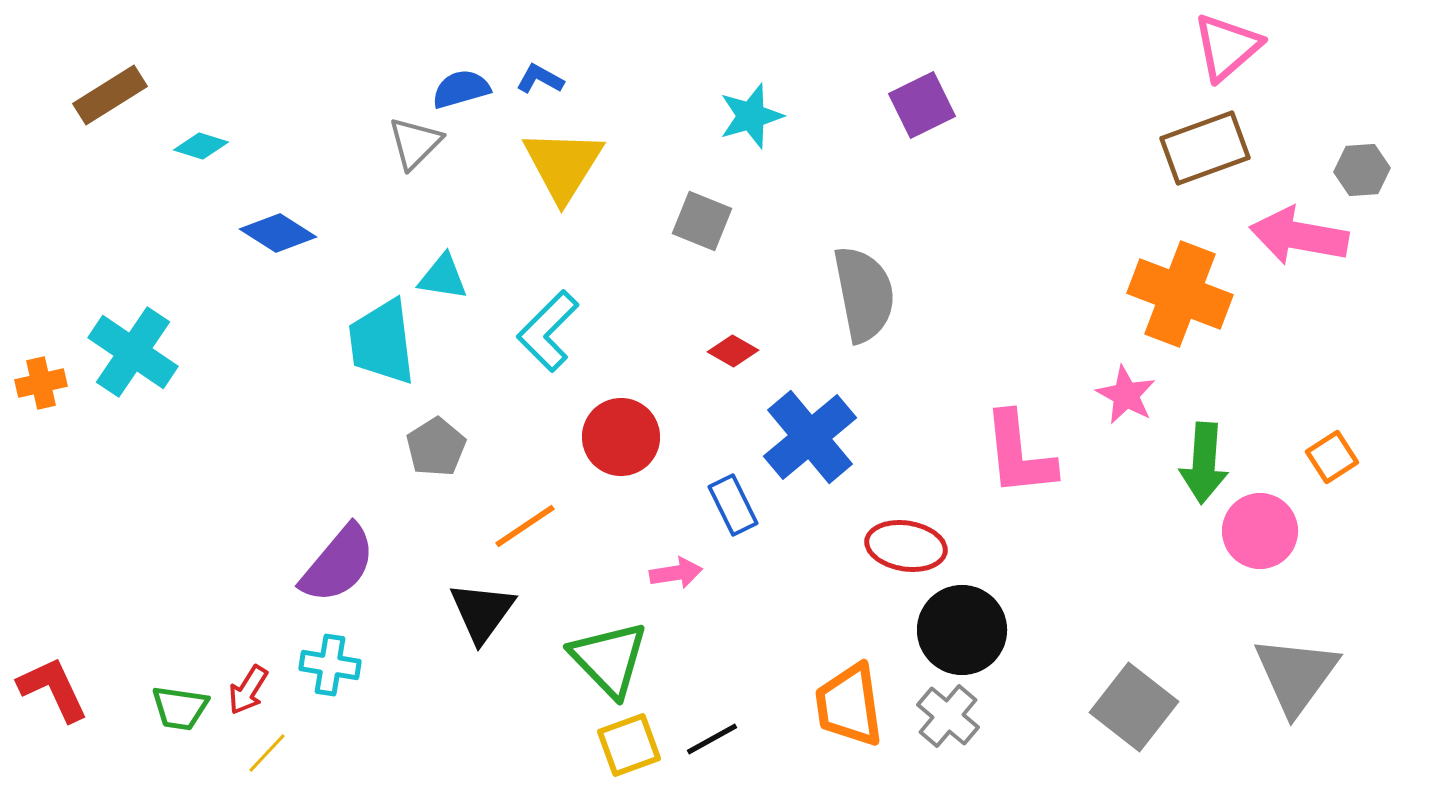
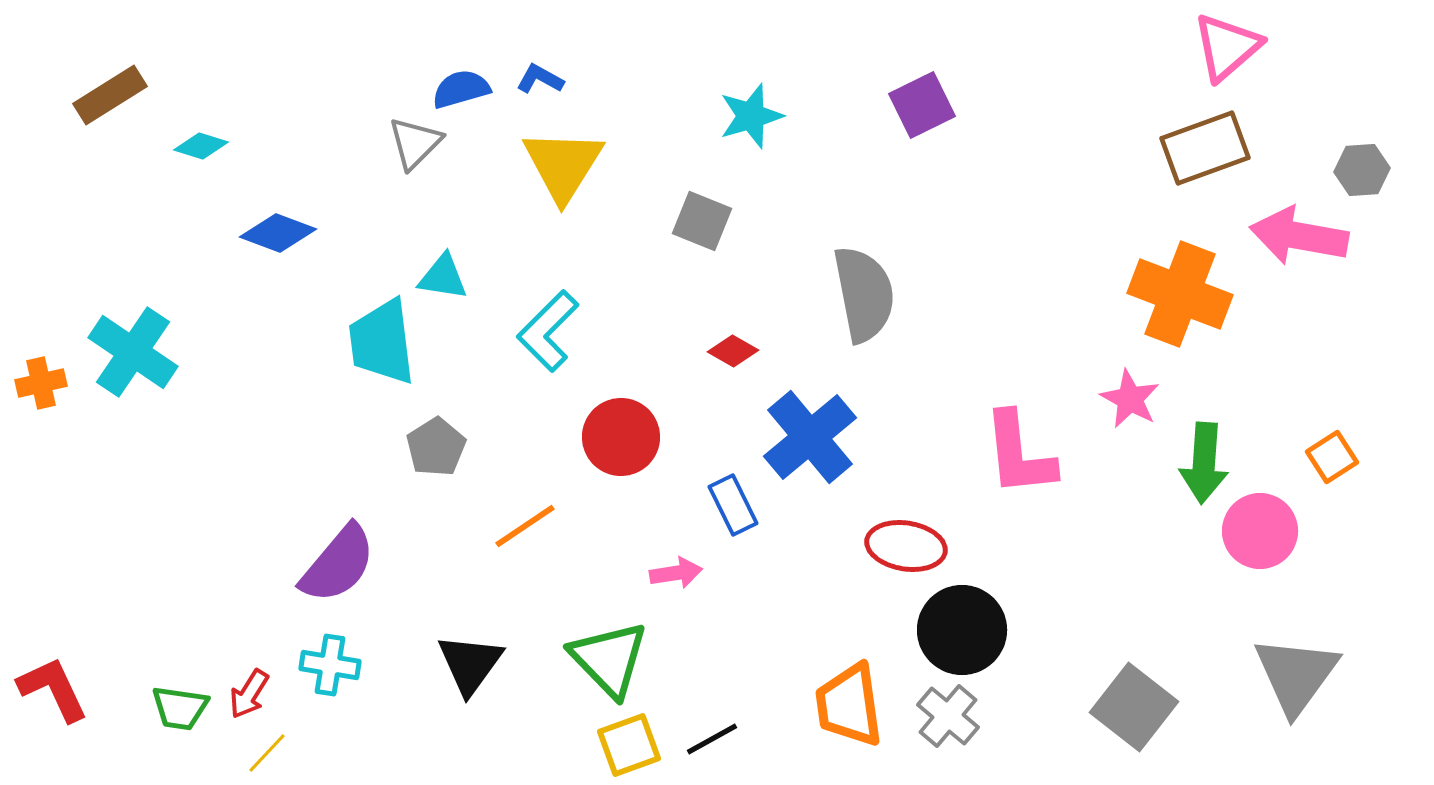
blue diamond at (278, 233): rotated 12 degrees counterclockwise
pink star at (1126, 395): moved 4 px right, 4 px down
black triangle at (482, 612): moved 12 px left, 52 px down
red arrow at (248, 690): moved 1 px right, 4 px down
